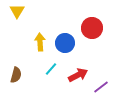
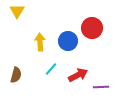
blue circle: moved 3 px right, 2 px up
purple line: rotated 35 degrees clockwise
